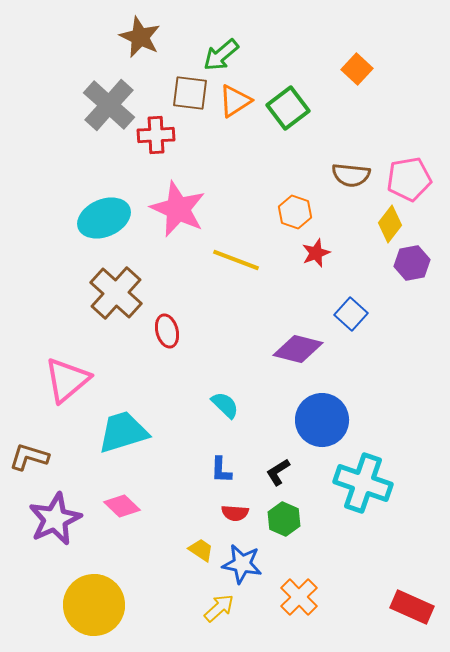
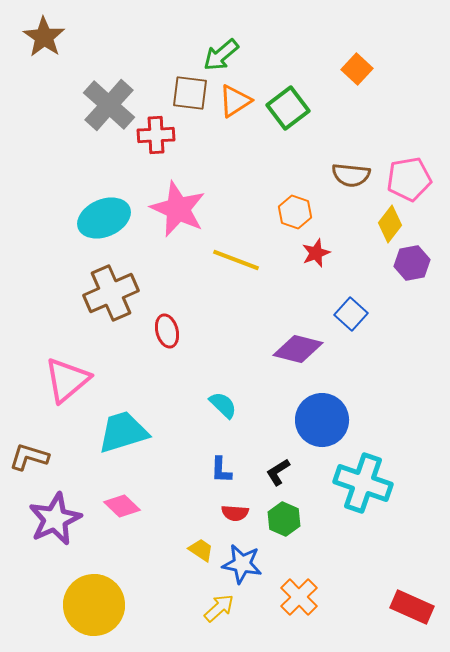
brown star: moved 96 px left; rotated 9 degrees clockwise
brown cross: moved 5 px left; rotated 24 degrees clockwise
cyan semicircle: moved 2 px left
